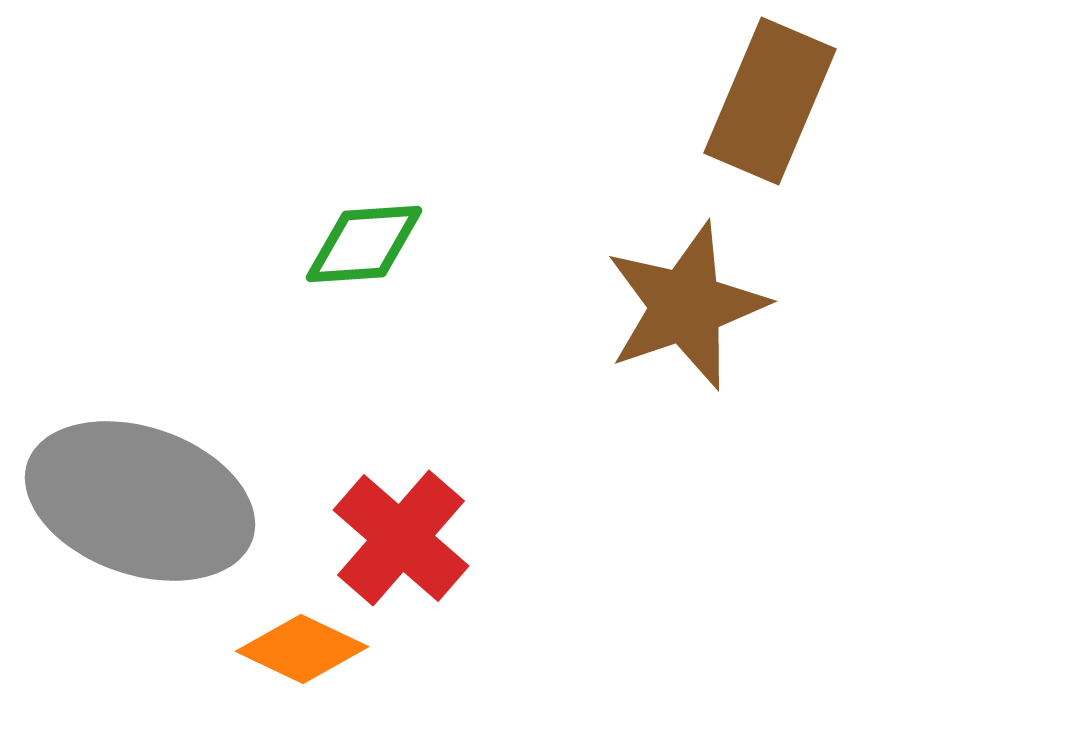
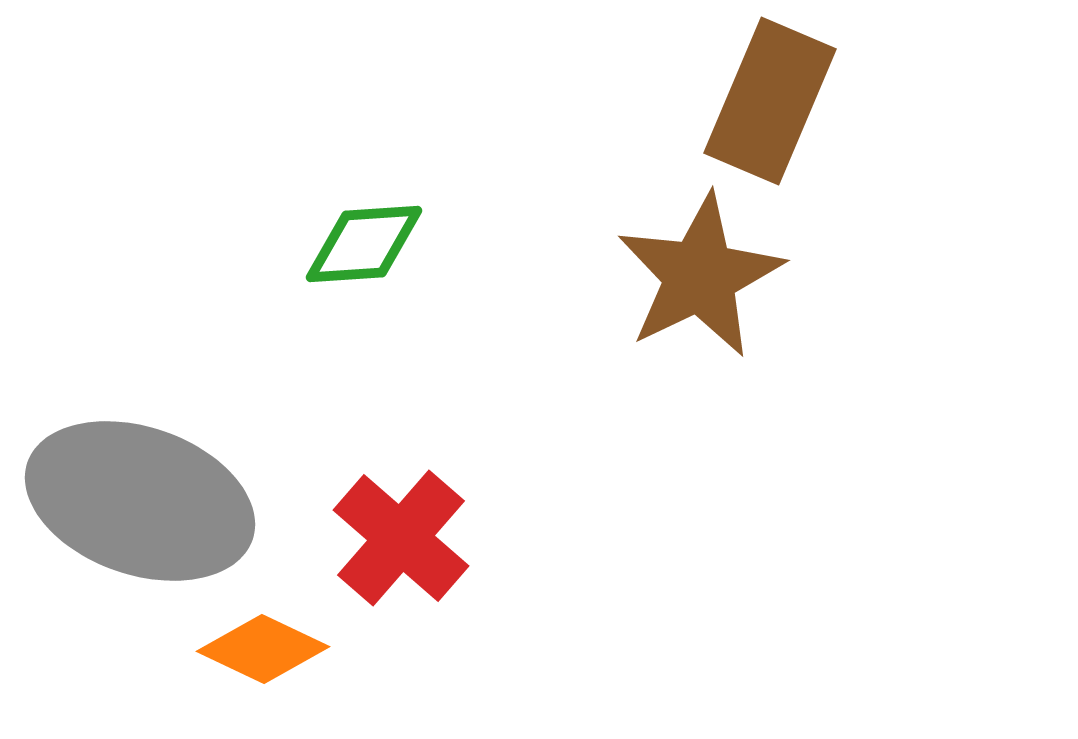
brown star: moved 14 px right, 30 px up; rotated 7 degrees counterclockwise
orange diamond: moved 39 px left
